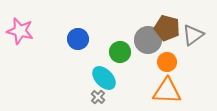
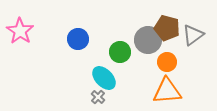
pink star: rotated 20 degrees clockwise
orange triangle: rotated 8 degrees counterclockwise
